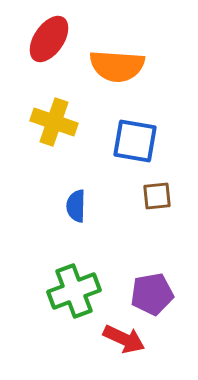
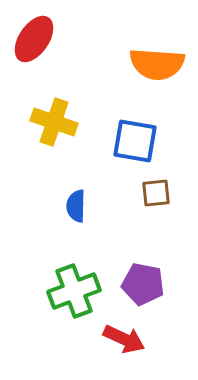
red ellipse: moved 15 px left
orange semicircle: moved 40 px right, 2 px up
brown square: moved 1 px left, 3 px up
purple pentagon: moved 9 px left, 10 px up; rotated 21 degrees clockwise
